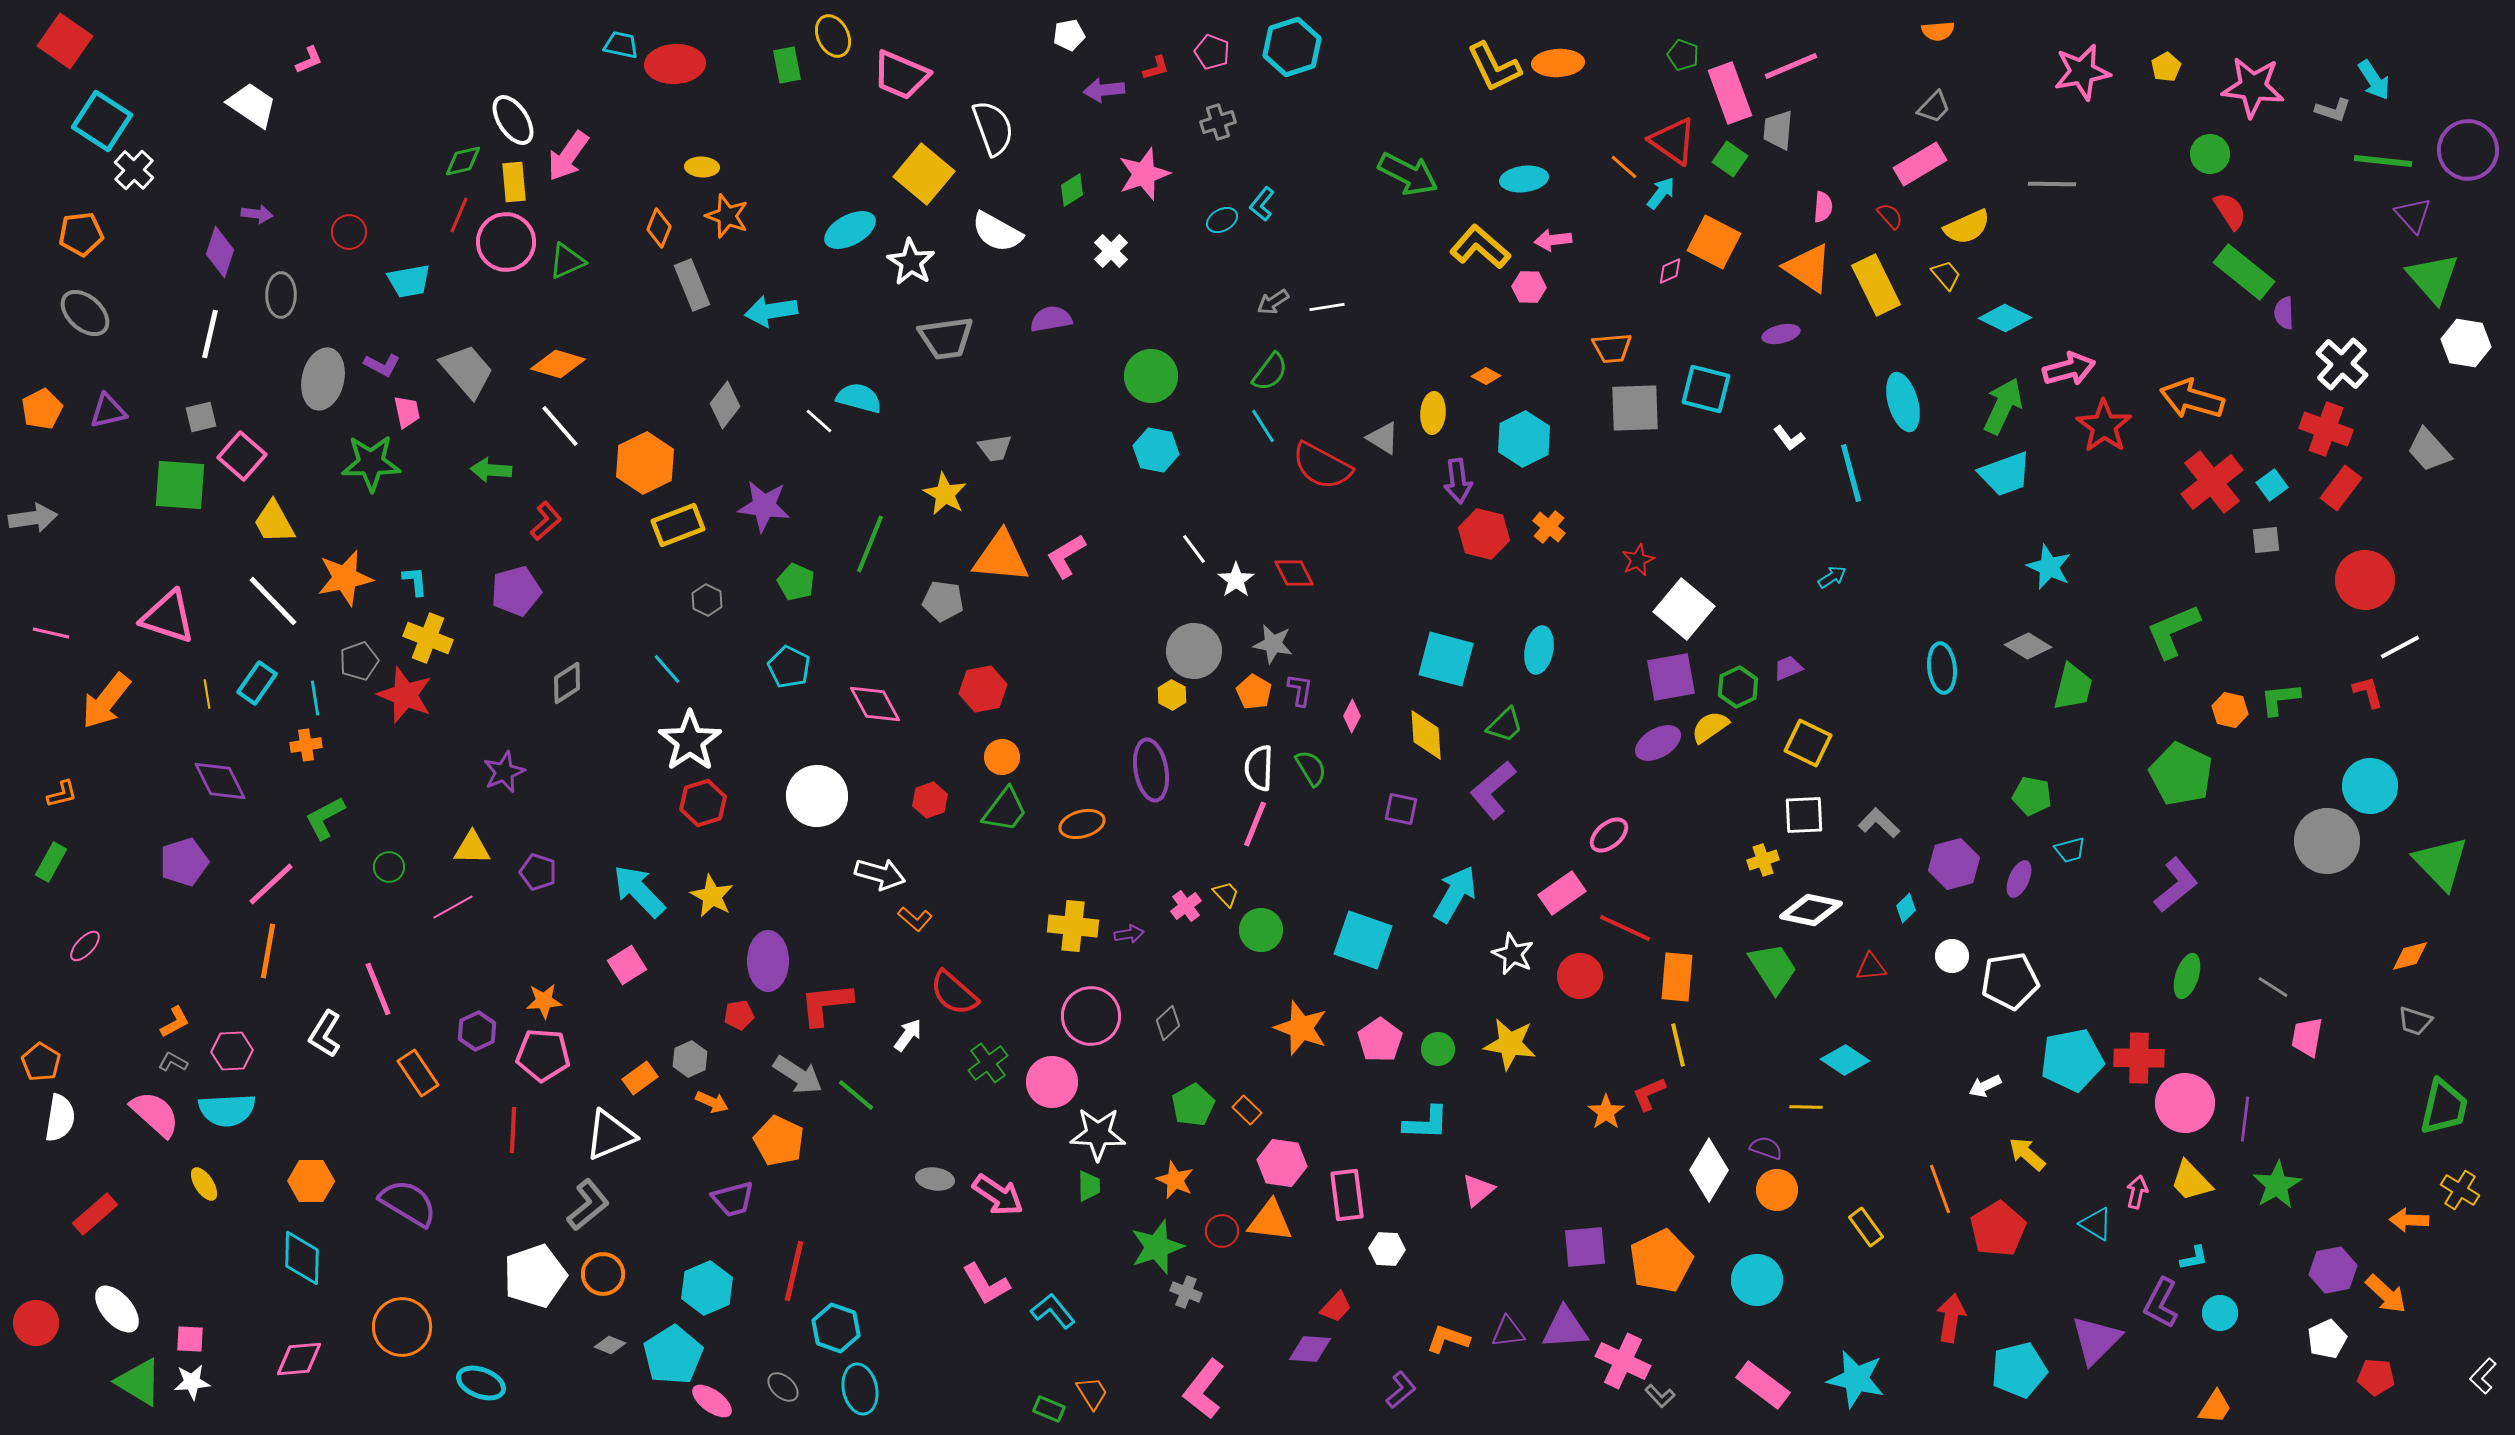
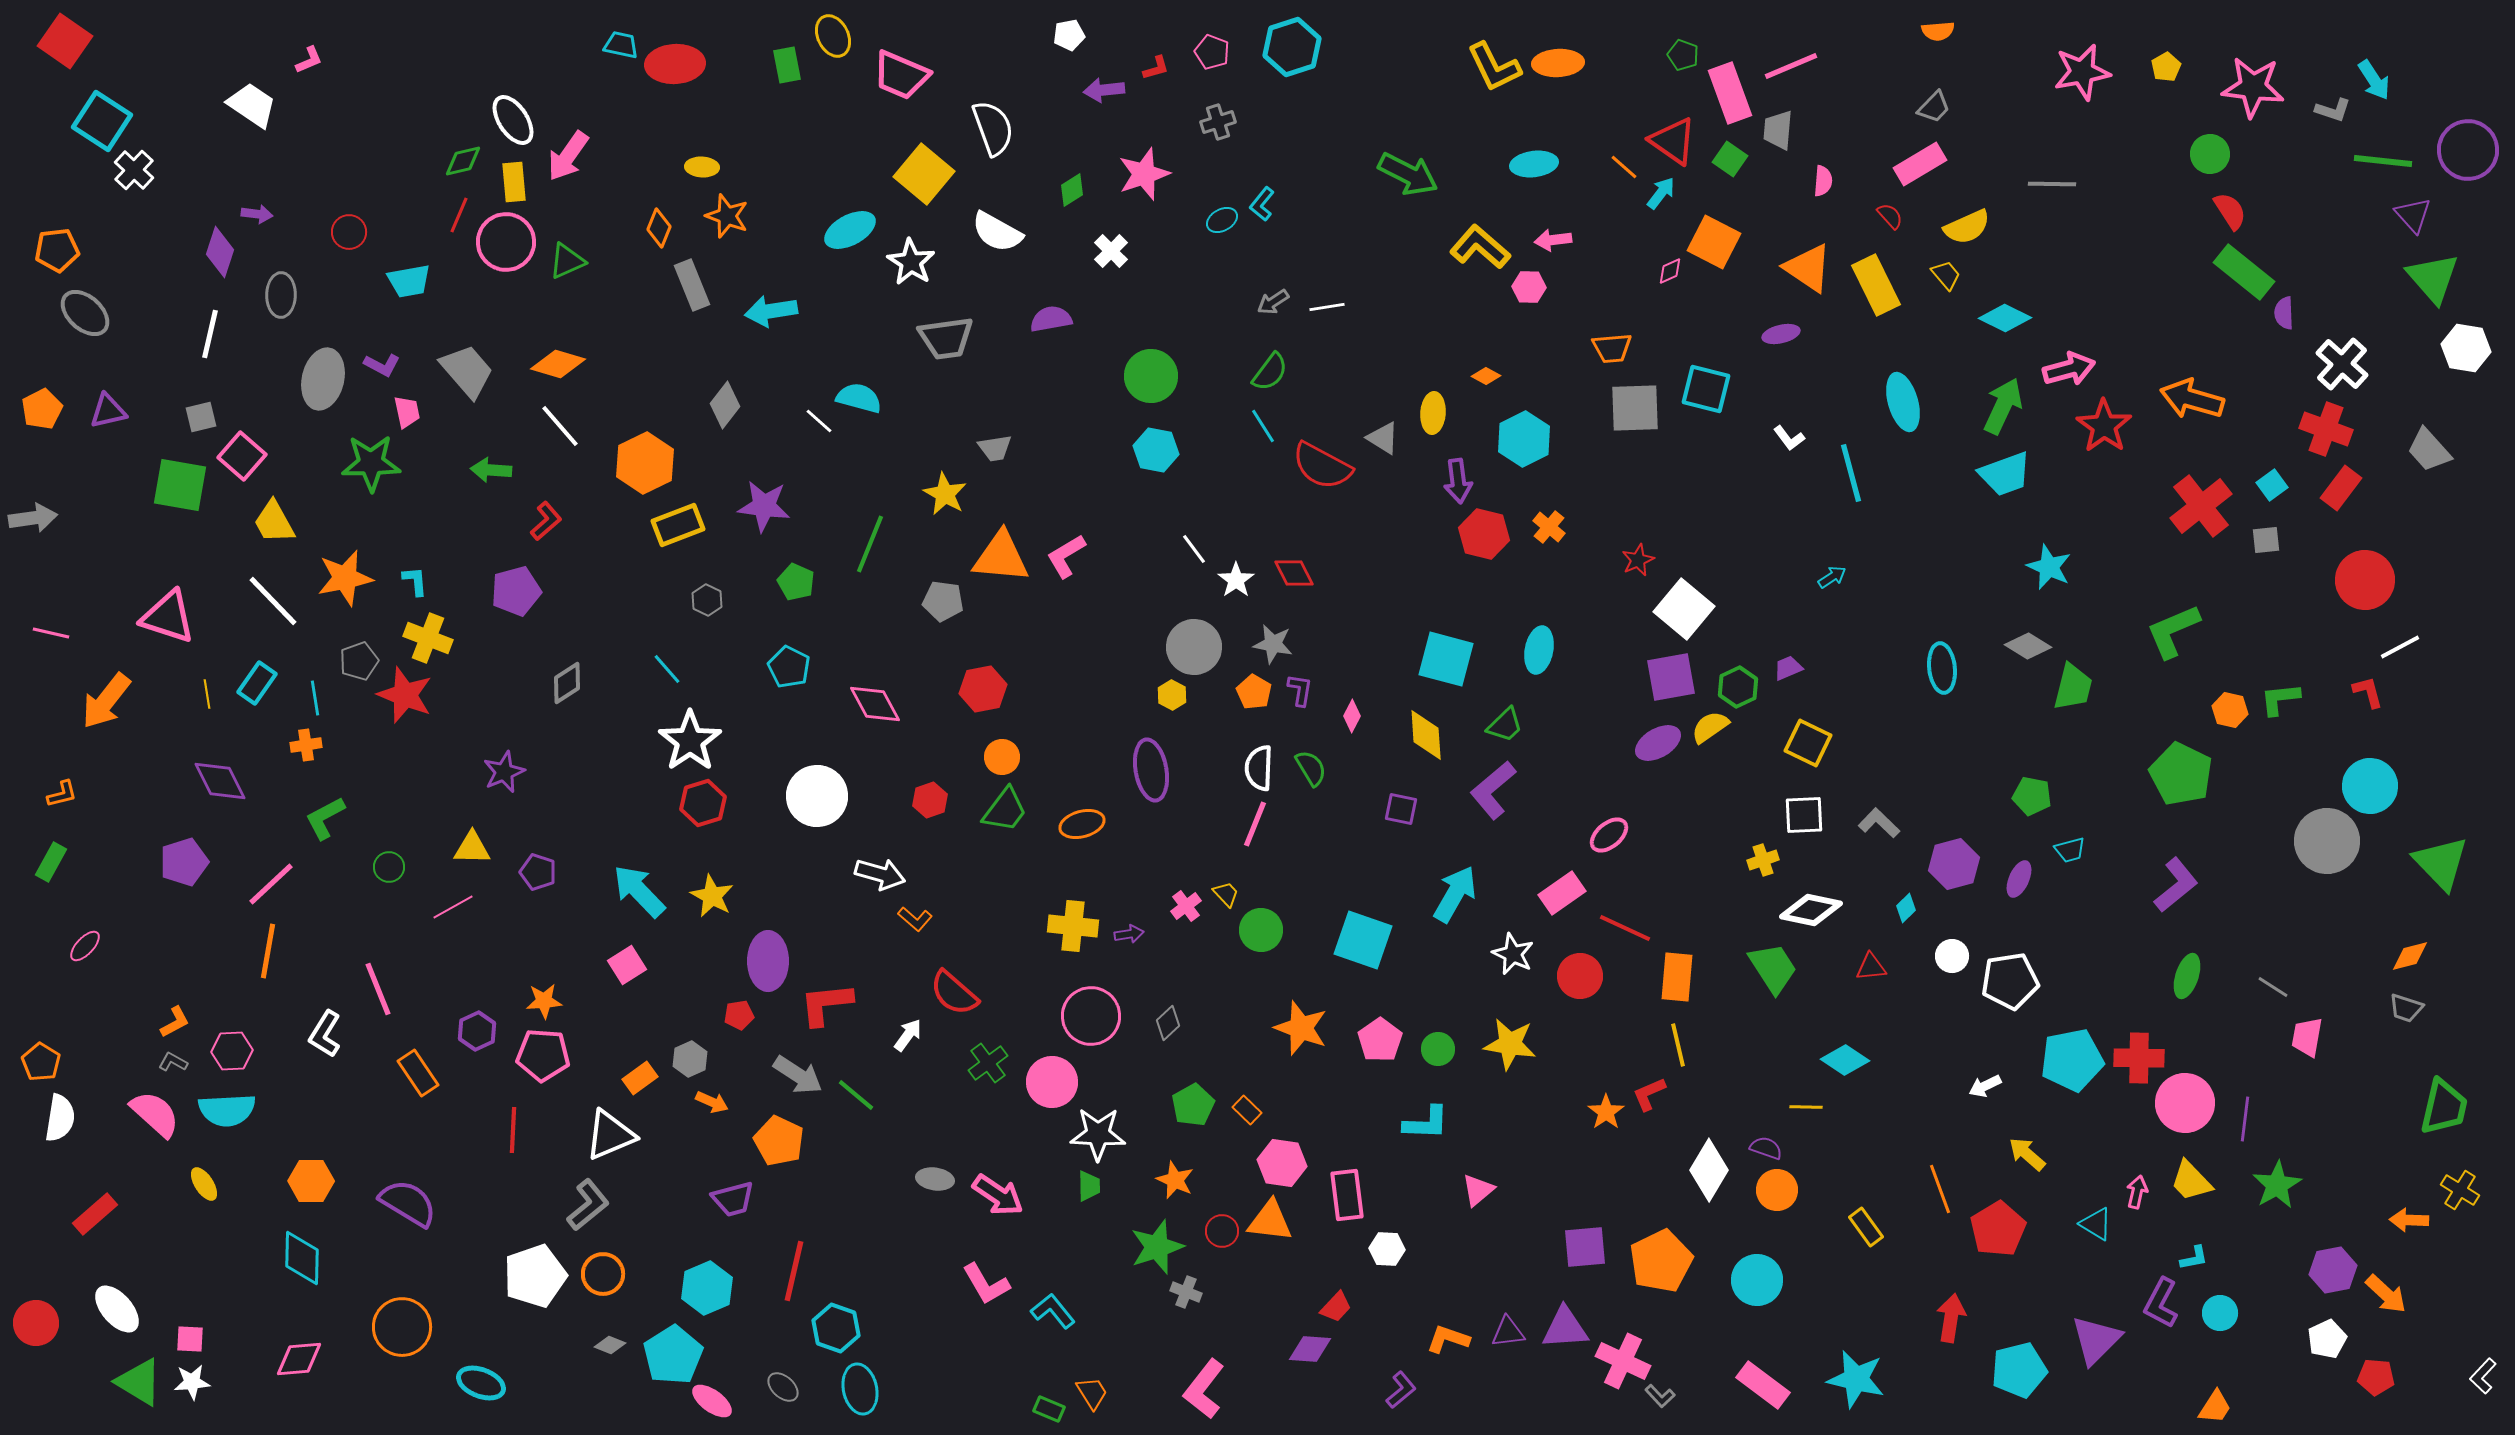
cyan ellipse at (1524, 179): moved 10 px right, 15 px up
pink semicircle at (1823, 207): moved 26 px up
orange pentagon at (81, 234): moved 24 px left, 16 px down
white hexagon at (2466, 343): moved 5 px down
red cross at (2212, 482): moved 11 px left, 24 px down
green square at (180, 485): rotated 6 degrees clockwise
gray circle at (1194, 651): moved 4 px up
gray trapezoid at (2415, 1021): moved 9 px left, 13 px up
